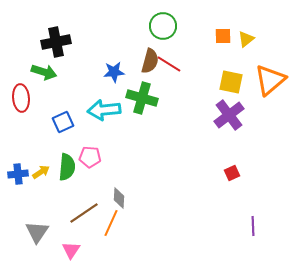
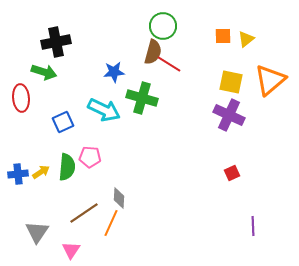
brown semicircle: moved 3 px right, 9 px up
cyan arrow: rotated 148 degrees counterclockwise
purple cross: rotated 28 degrees counterclockwise
